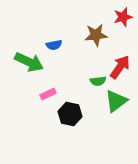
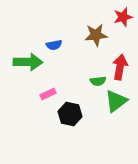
green arrow: moved 1 px left; rotated 24 degrees counterclockwise
red arrow: rotated 25 degrees counterclockwise
